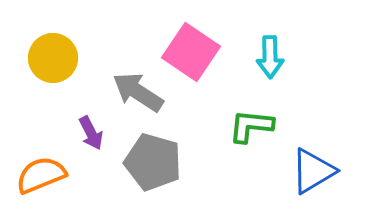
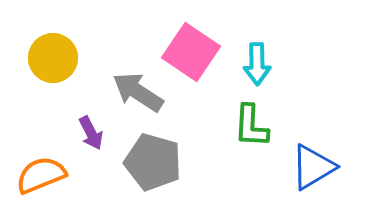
cyan arrow: moved 13 px left, 7 px down
green L-shape: rotated 93 degrees counterclockwise
blue triangle: moved 4 px up
